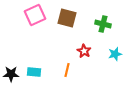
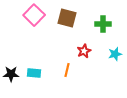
pink square: moved 1 px left; rotated 20 degrees counterclockwise
green cross: rotated 14 degrees counterclockwise
red star: rotated 16 degrees clockwise
cyan rectangle: moved 1 px down
